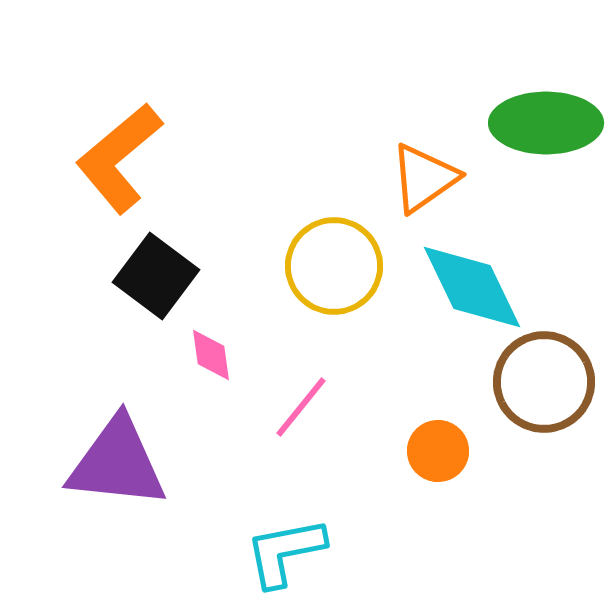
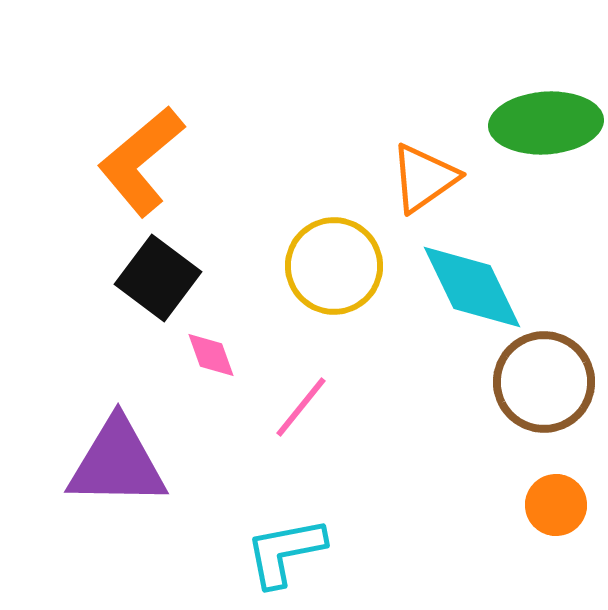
green ellipse: rotated 4 degrees counterclockwise
orange L-shape: moved 22 px right, 3 px down
black square: moved 2 px right, 2 px down
pink diamond: rotated 12 degrees counterclockwise
orange circle: moved 118 px right, 54 px down
purple triangle: rotated 5 degrees counterclockwise
